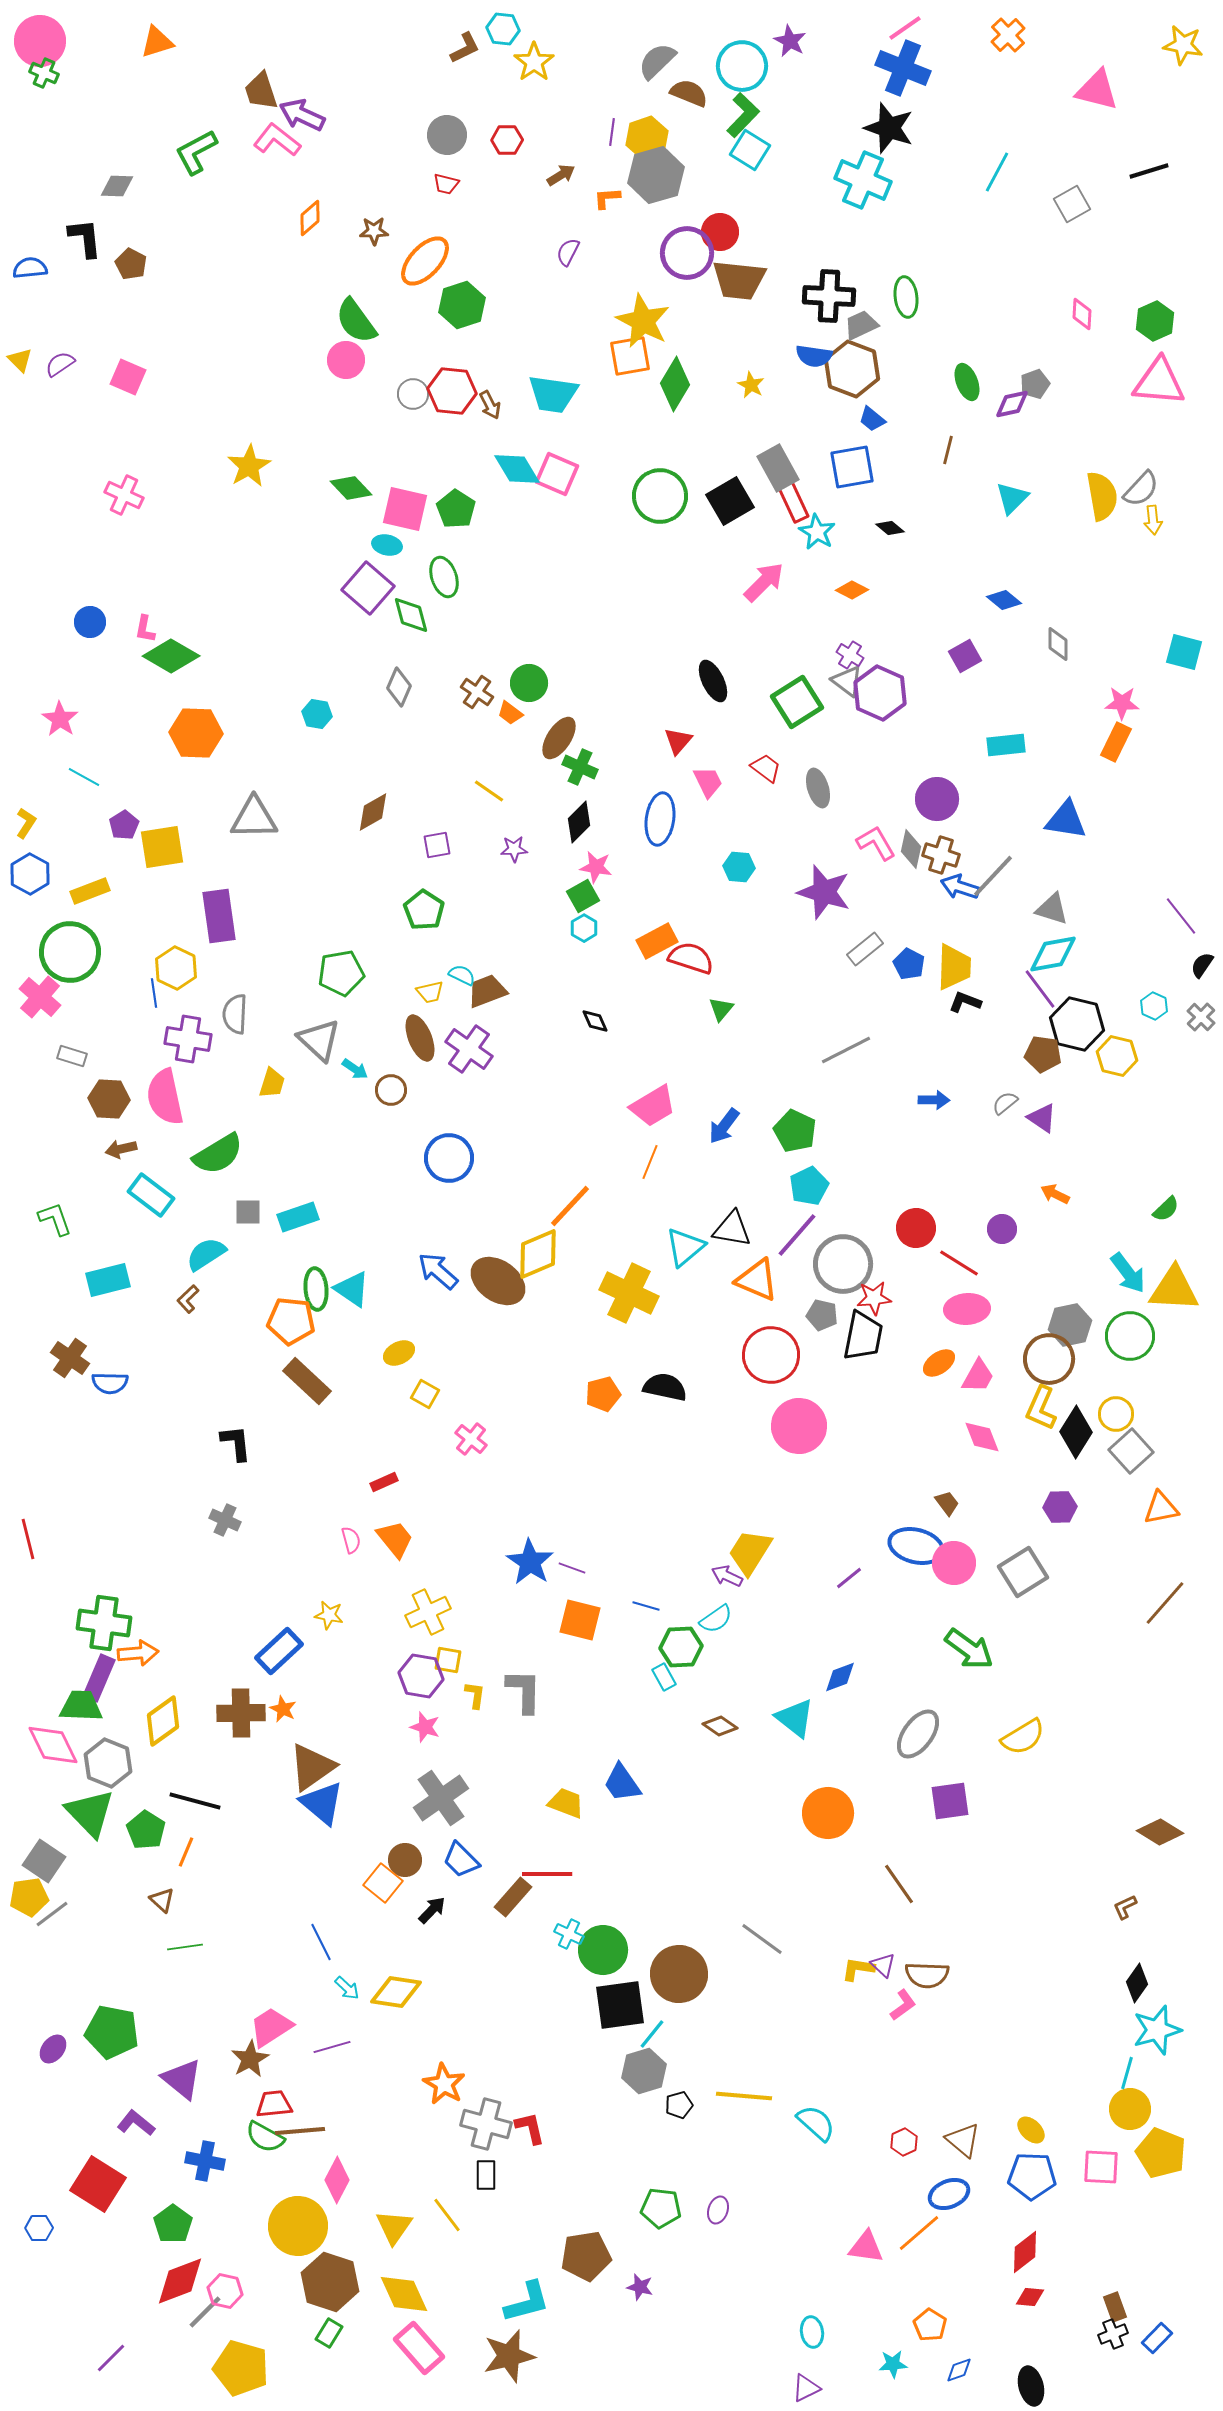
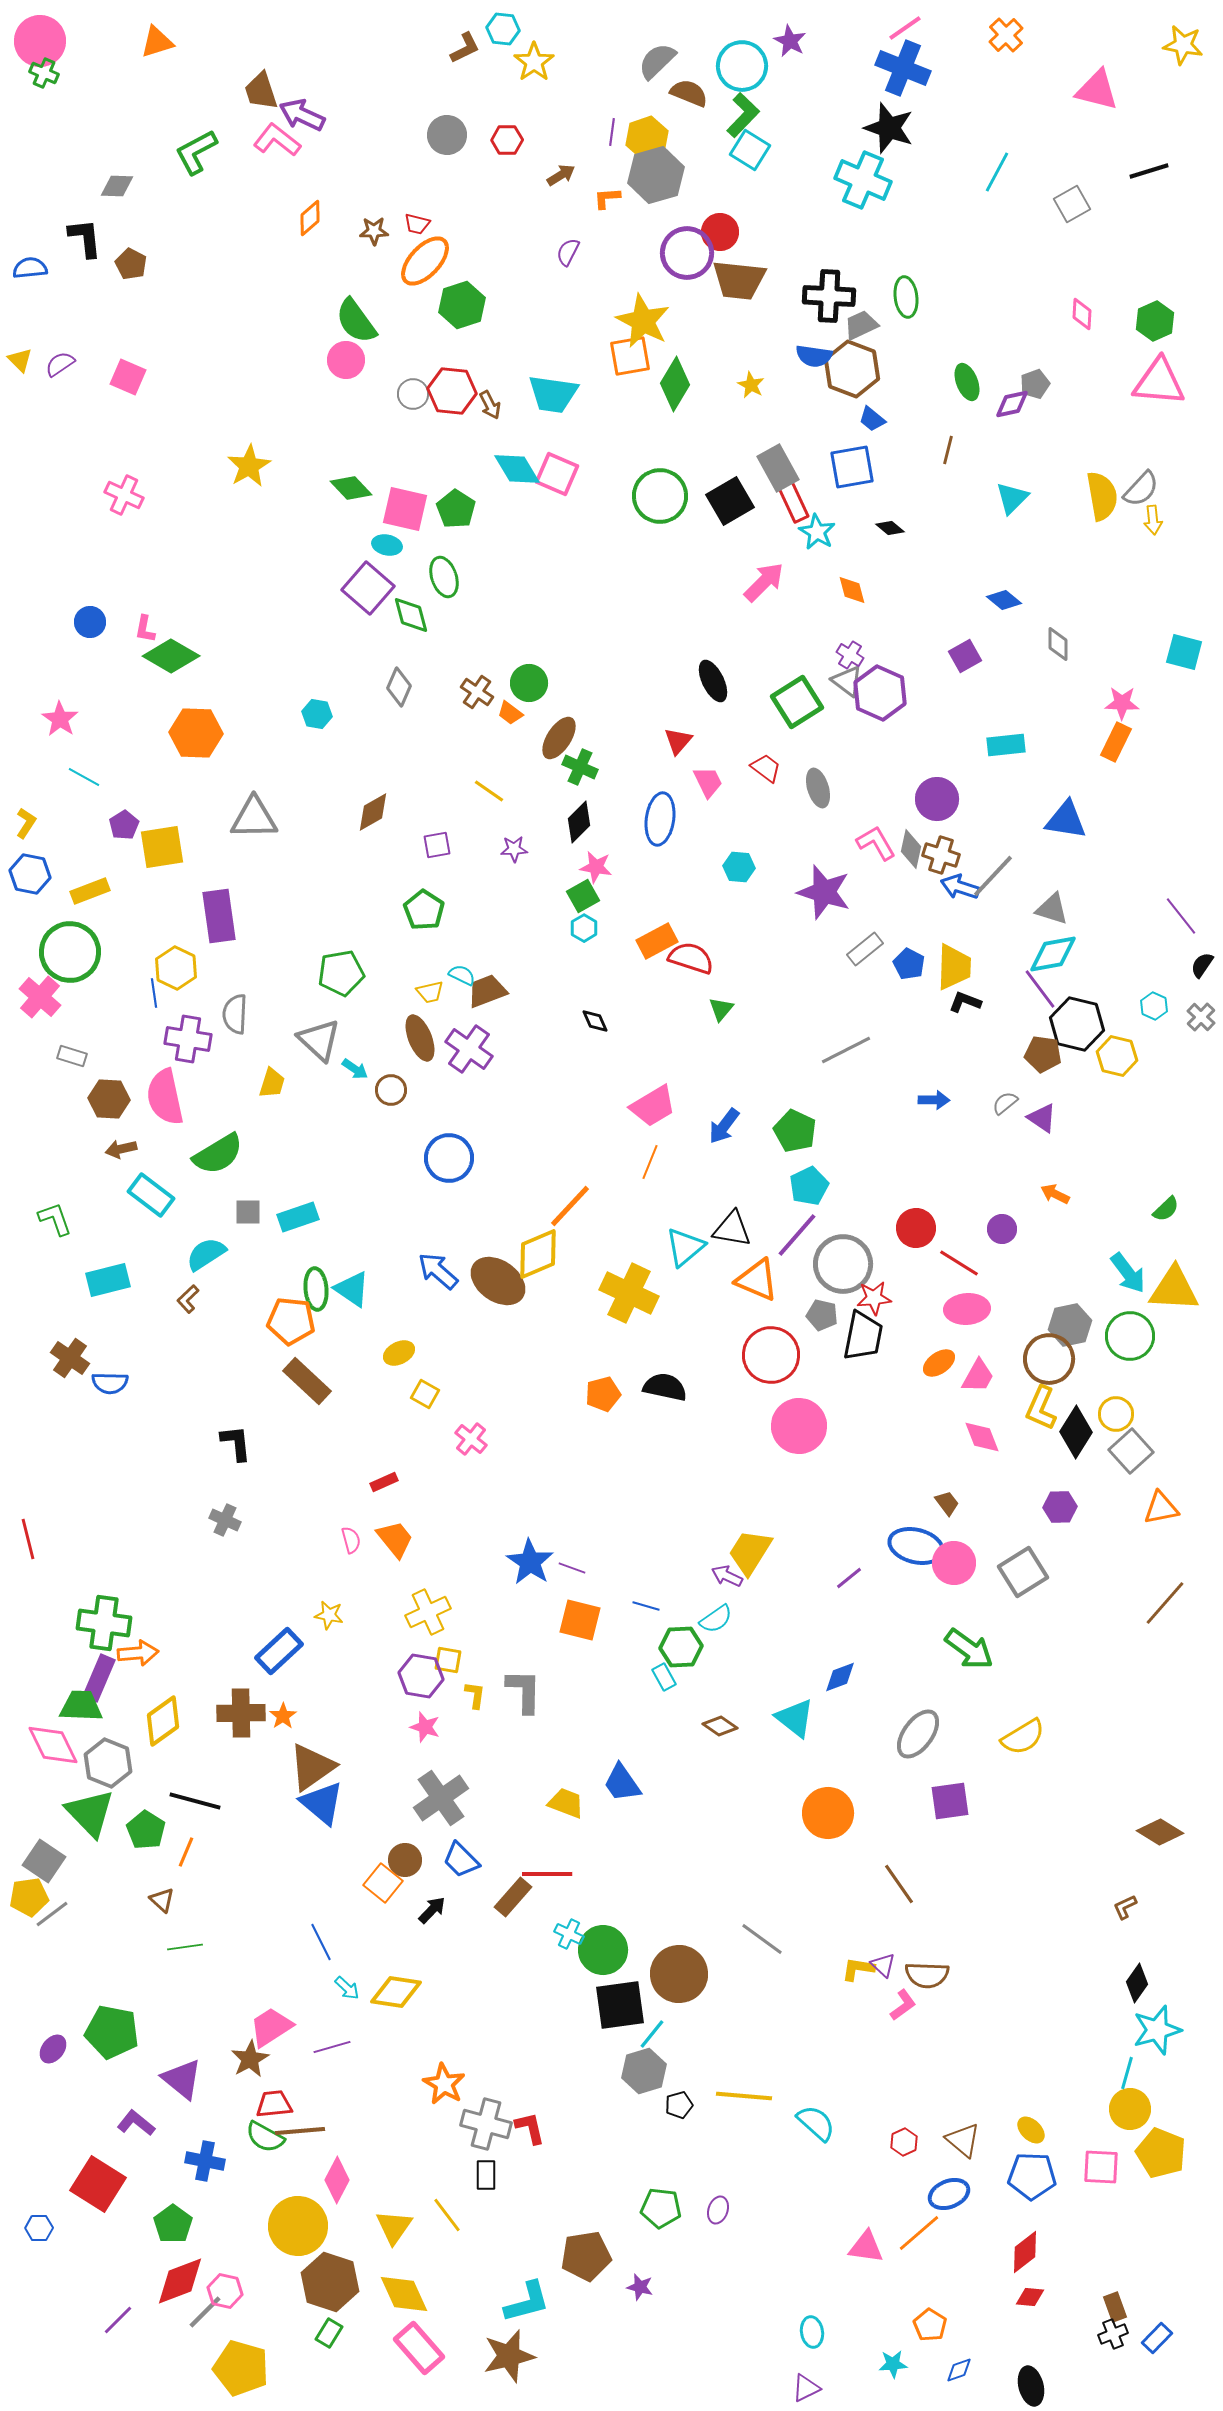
orange cross at (1008, 35): moved 2 px left
red trapezoid at (446, 184): moved 29 px left, 40 px down
orange diamond at (852, 590): rotated 48 degrees clockwise
blue hexagon at (30, 874): rotated 18 degrees counterclockwise
orange star at (283, 1709): moved 7 px down; rotated 12 degrees clockwise
purple line at (111, 2358): moved 7 px right, 38 px up
